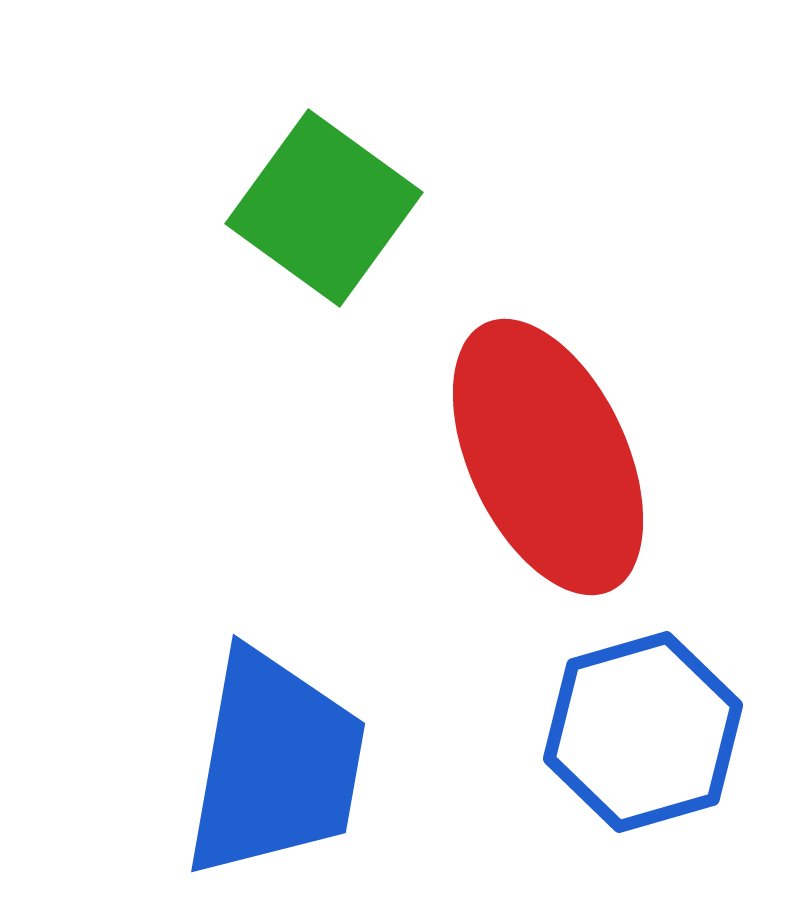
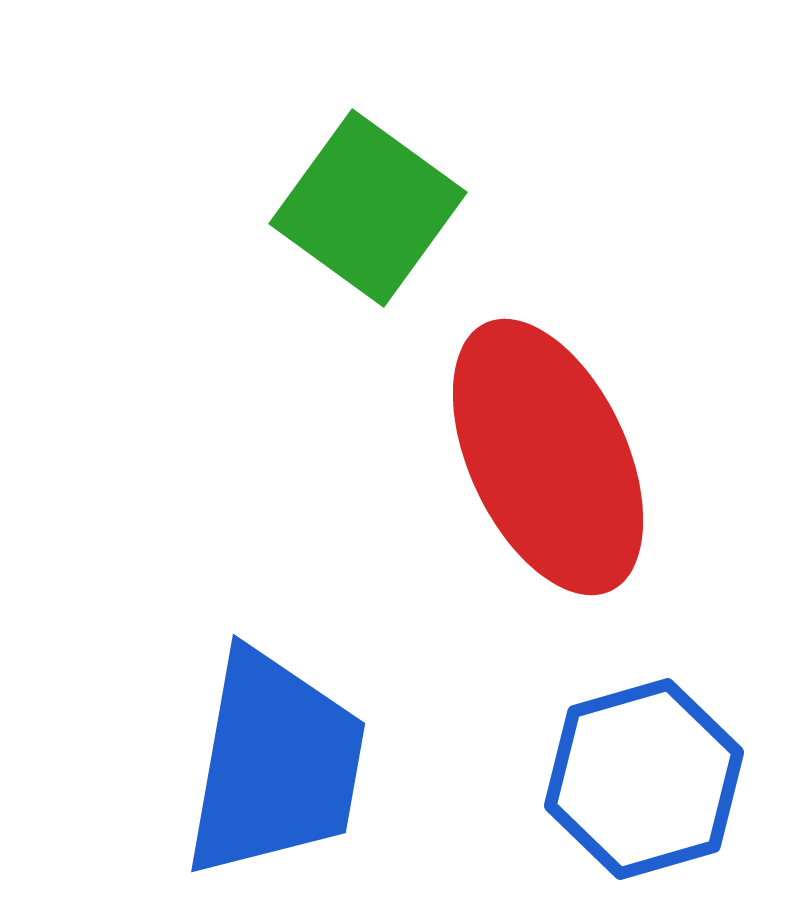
green square: moved 44 px right
blue hexagon: moved 1 px right, 47 px down
